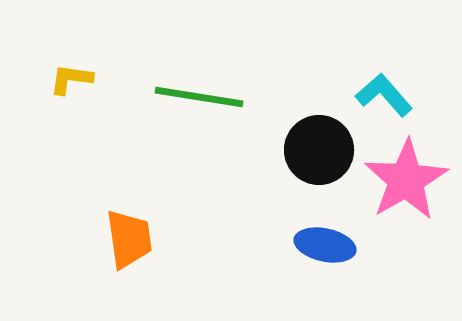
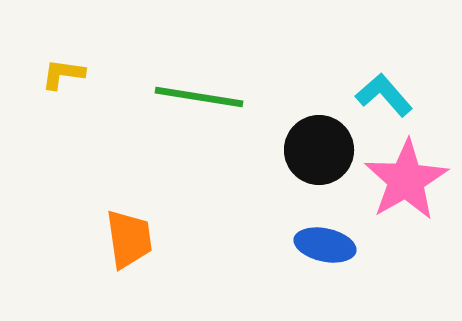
yellow L-shape: moved 8 px left, 5 px up
